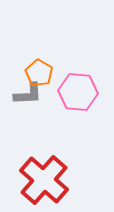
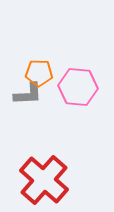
orange pentagon: rotated 28 degrees counterclockwise
pink hexagon: moved 5 px up
